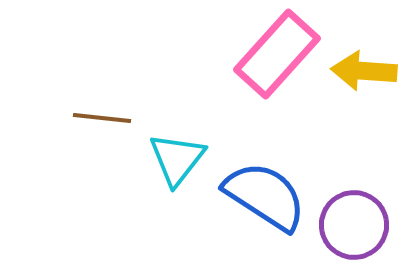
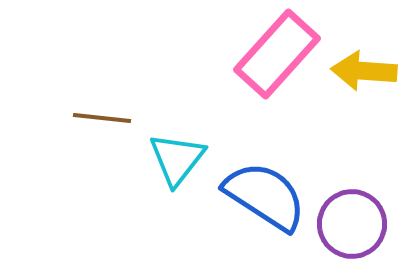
purple circle: moved 2 px left, 1 px up
